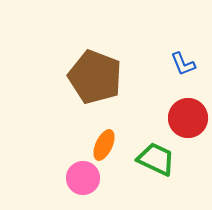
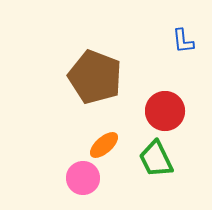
blue L-shape: moved 23 px up; rotated 16 degrees clockwise
red circle: moved 23 px left, 7 px up
orange ellipse: rotated 24 degrees clockwise
green trapezoid: rotated 141 degrees counterclockwise
